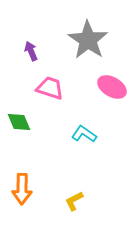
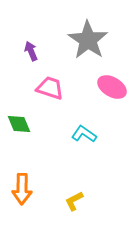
green diamond: moved 2 px down
